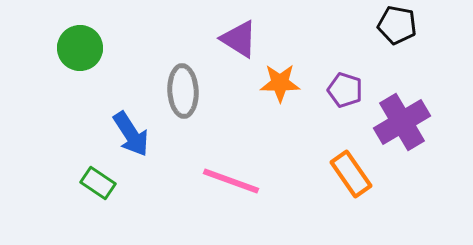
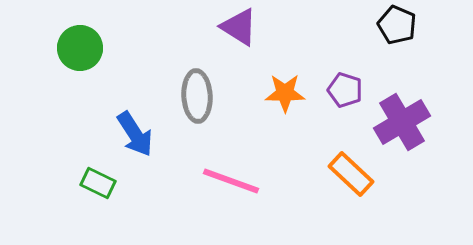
black pentagon: rotated 12 degrees clockwise
purple triangle: moved 12 px up
orange star: moved 5 px right, 10 px down
gray ellipse: moved 14 px right, 5 px down
blue arrow: moved 4 px right
orange rectangle: rotated 12 degrees counterclockwise
green rectangle: rotated 8 degrees counterclockwise
